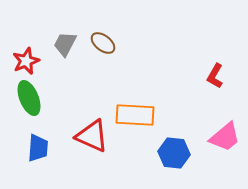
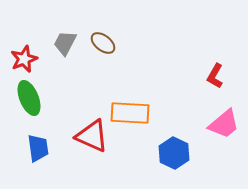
gray trapezoid: moved 1 px up
red star: moved 2 px left, 2 px up
orange rectangle: moved 5 px left, 2 px up
pink trapezoid: moved 1 px left, 13 px up
blue trapezoid: rotated 12 degrees counterclockwise
blue hexagon: rotated 20 degrees clockwise
